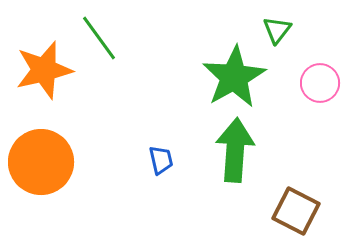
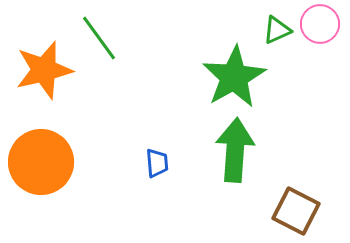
green triangle: rotated 28 degrees clockwise
pink circle: moved 59 px up
blue trapezoid: moved 4 px left, 3 px down; rotated 8 degrees clockwise
